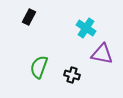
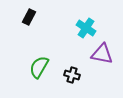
green semicircle: rotated 10 degrees clockwise
